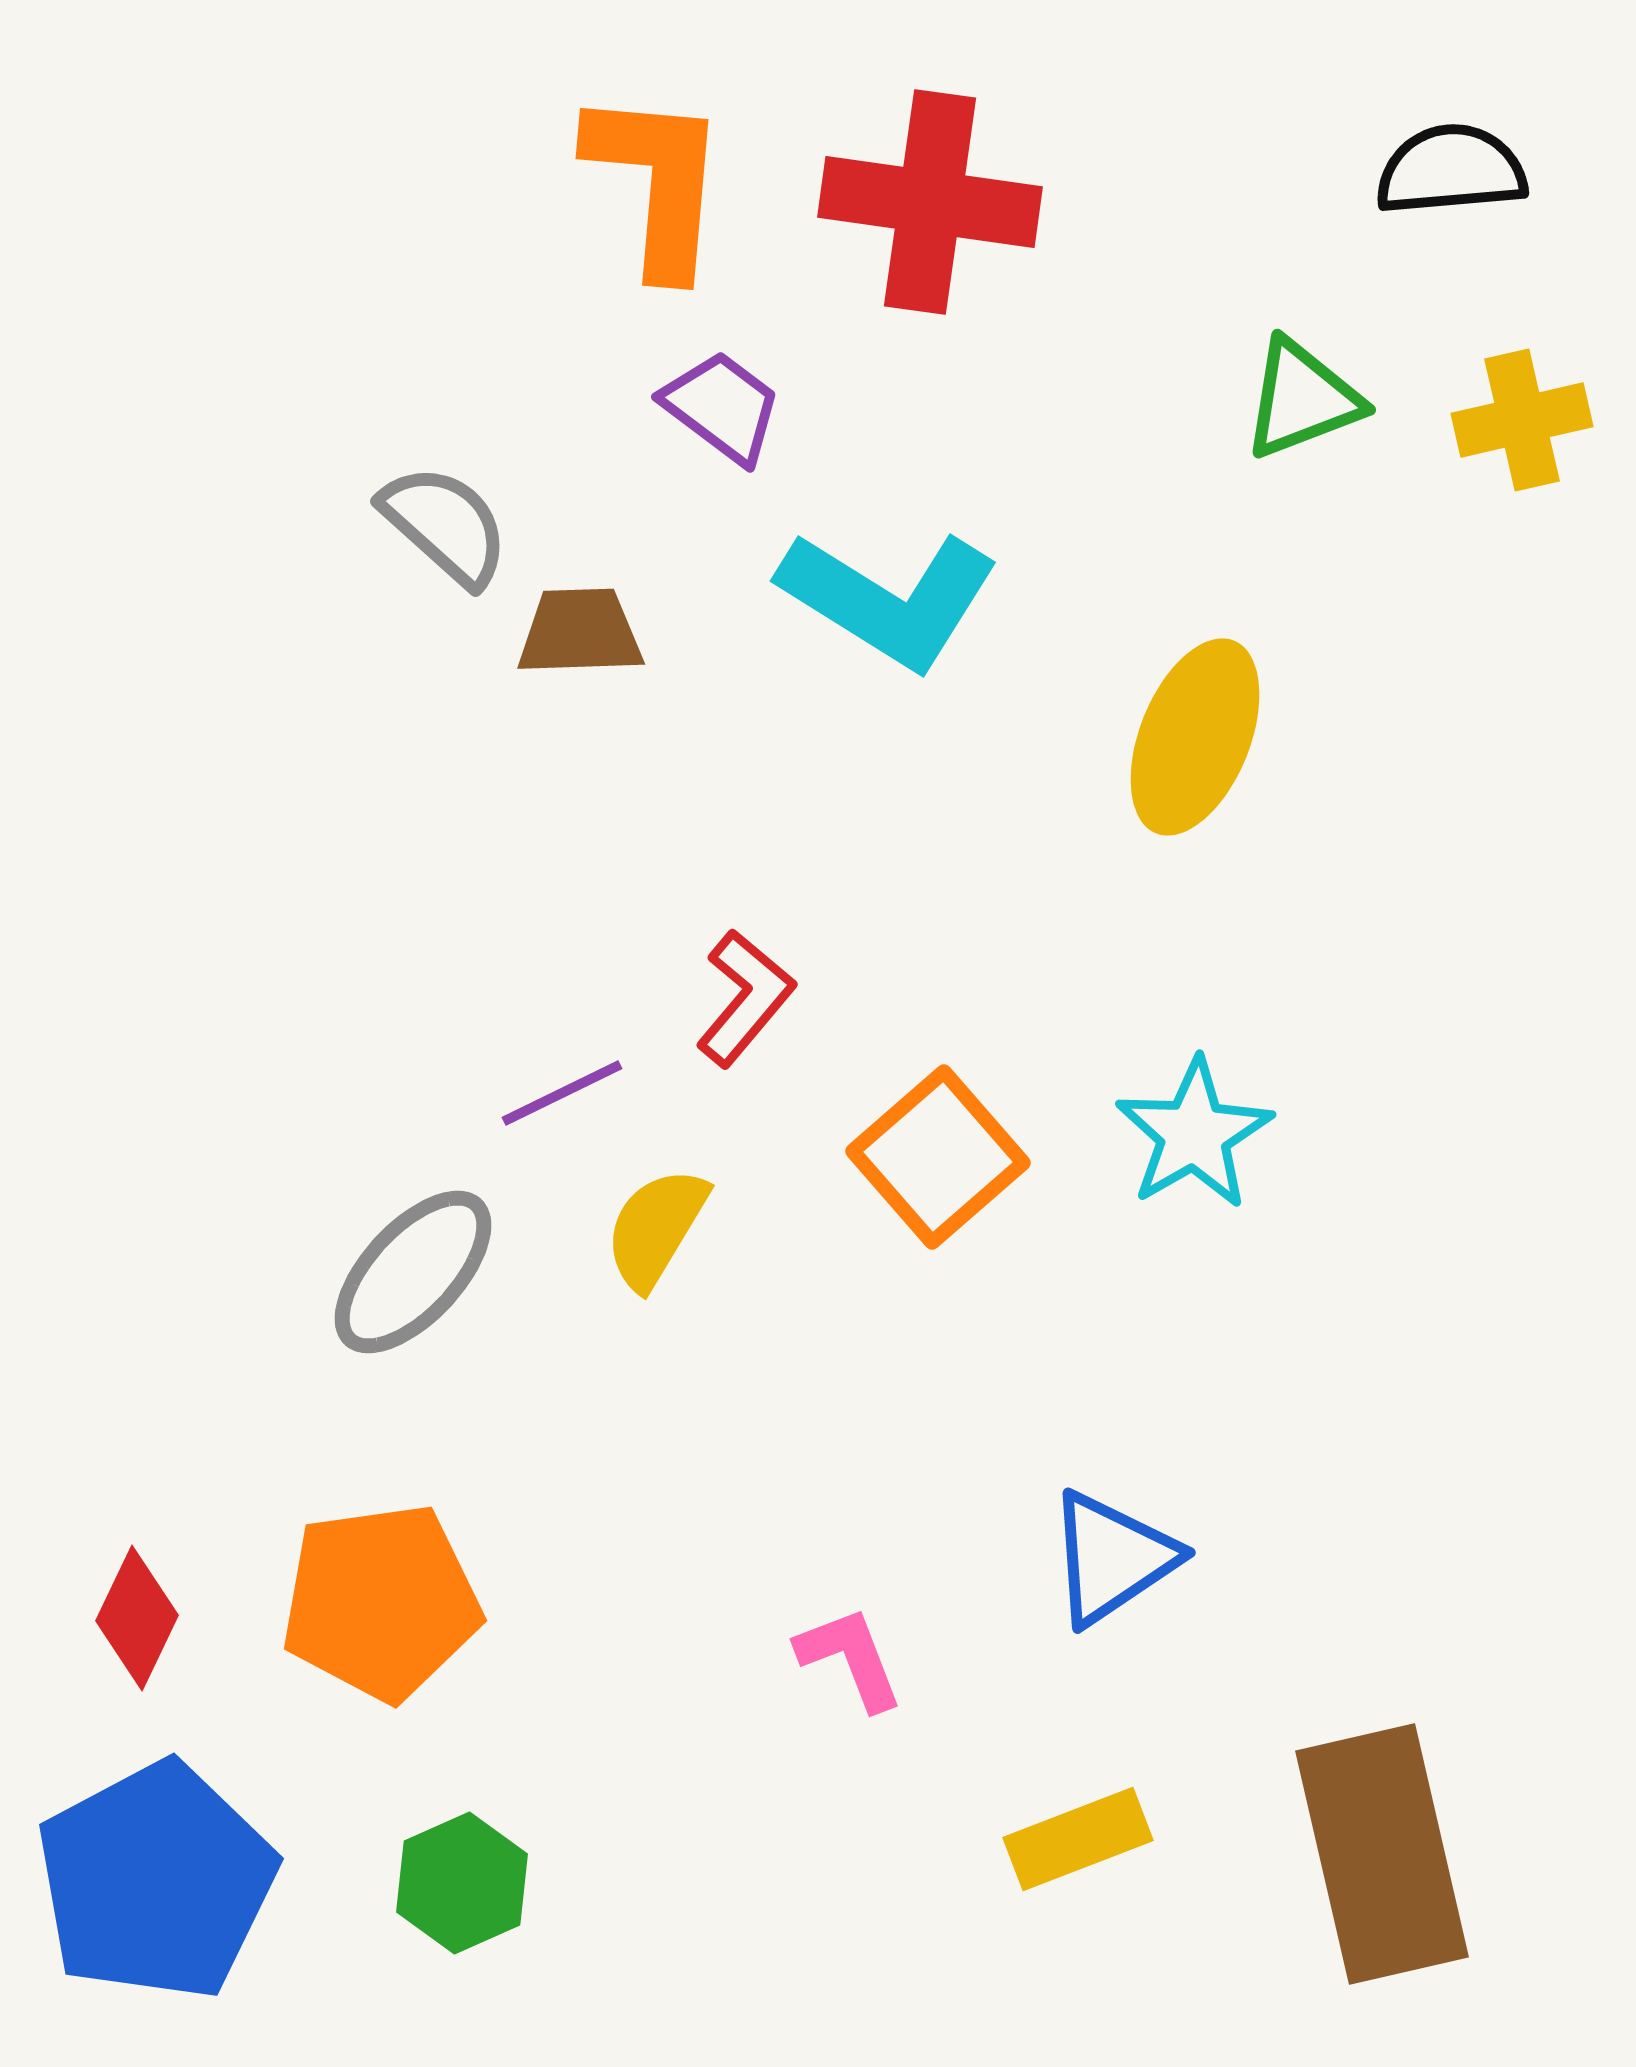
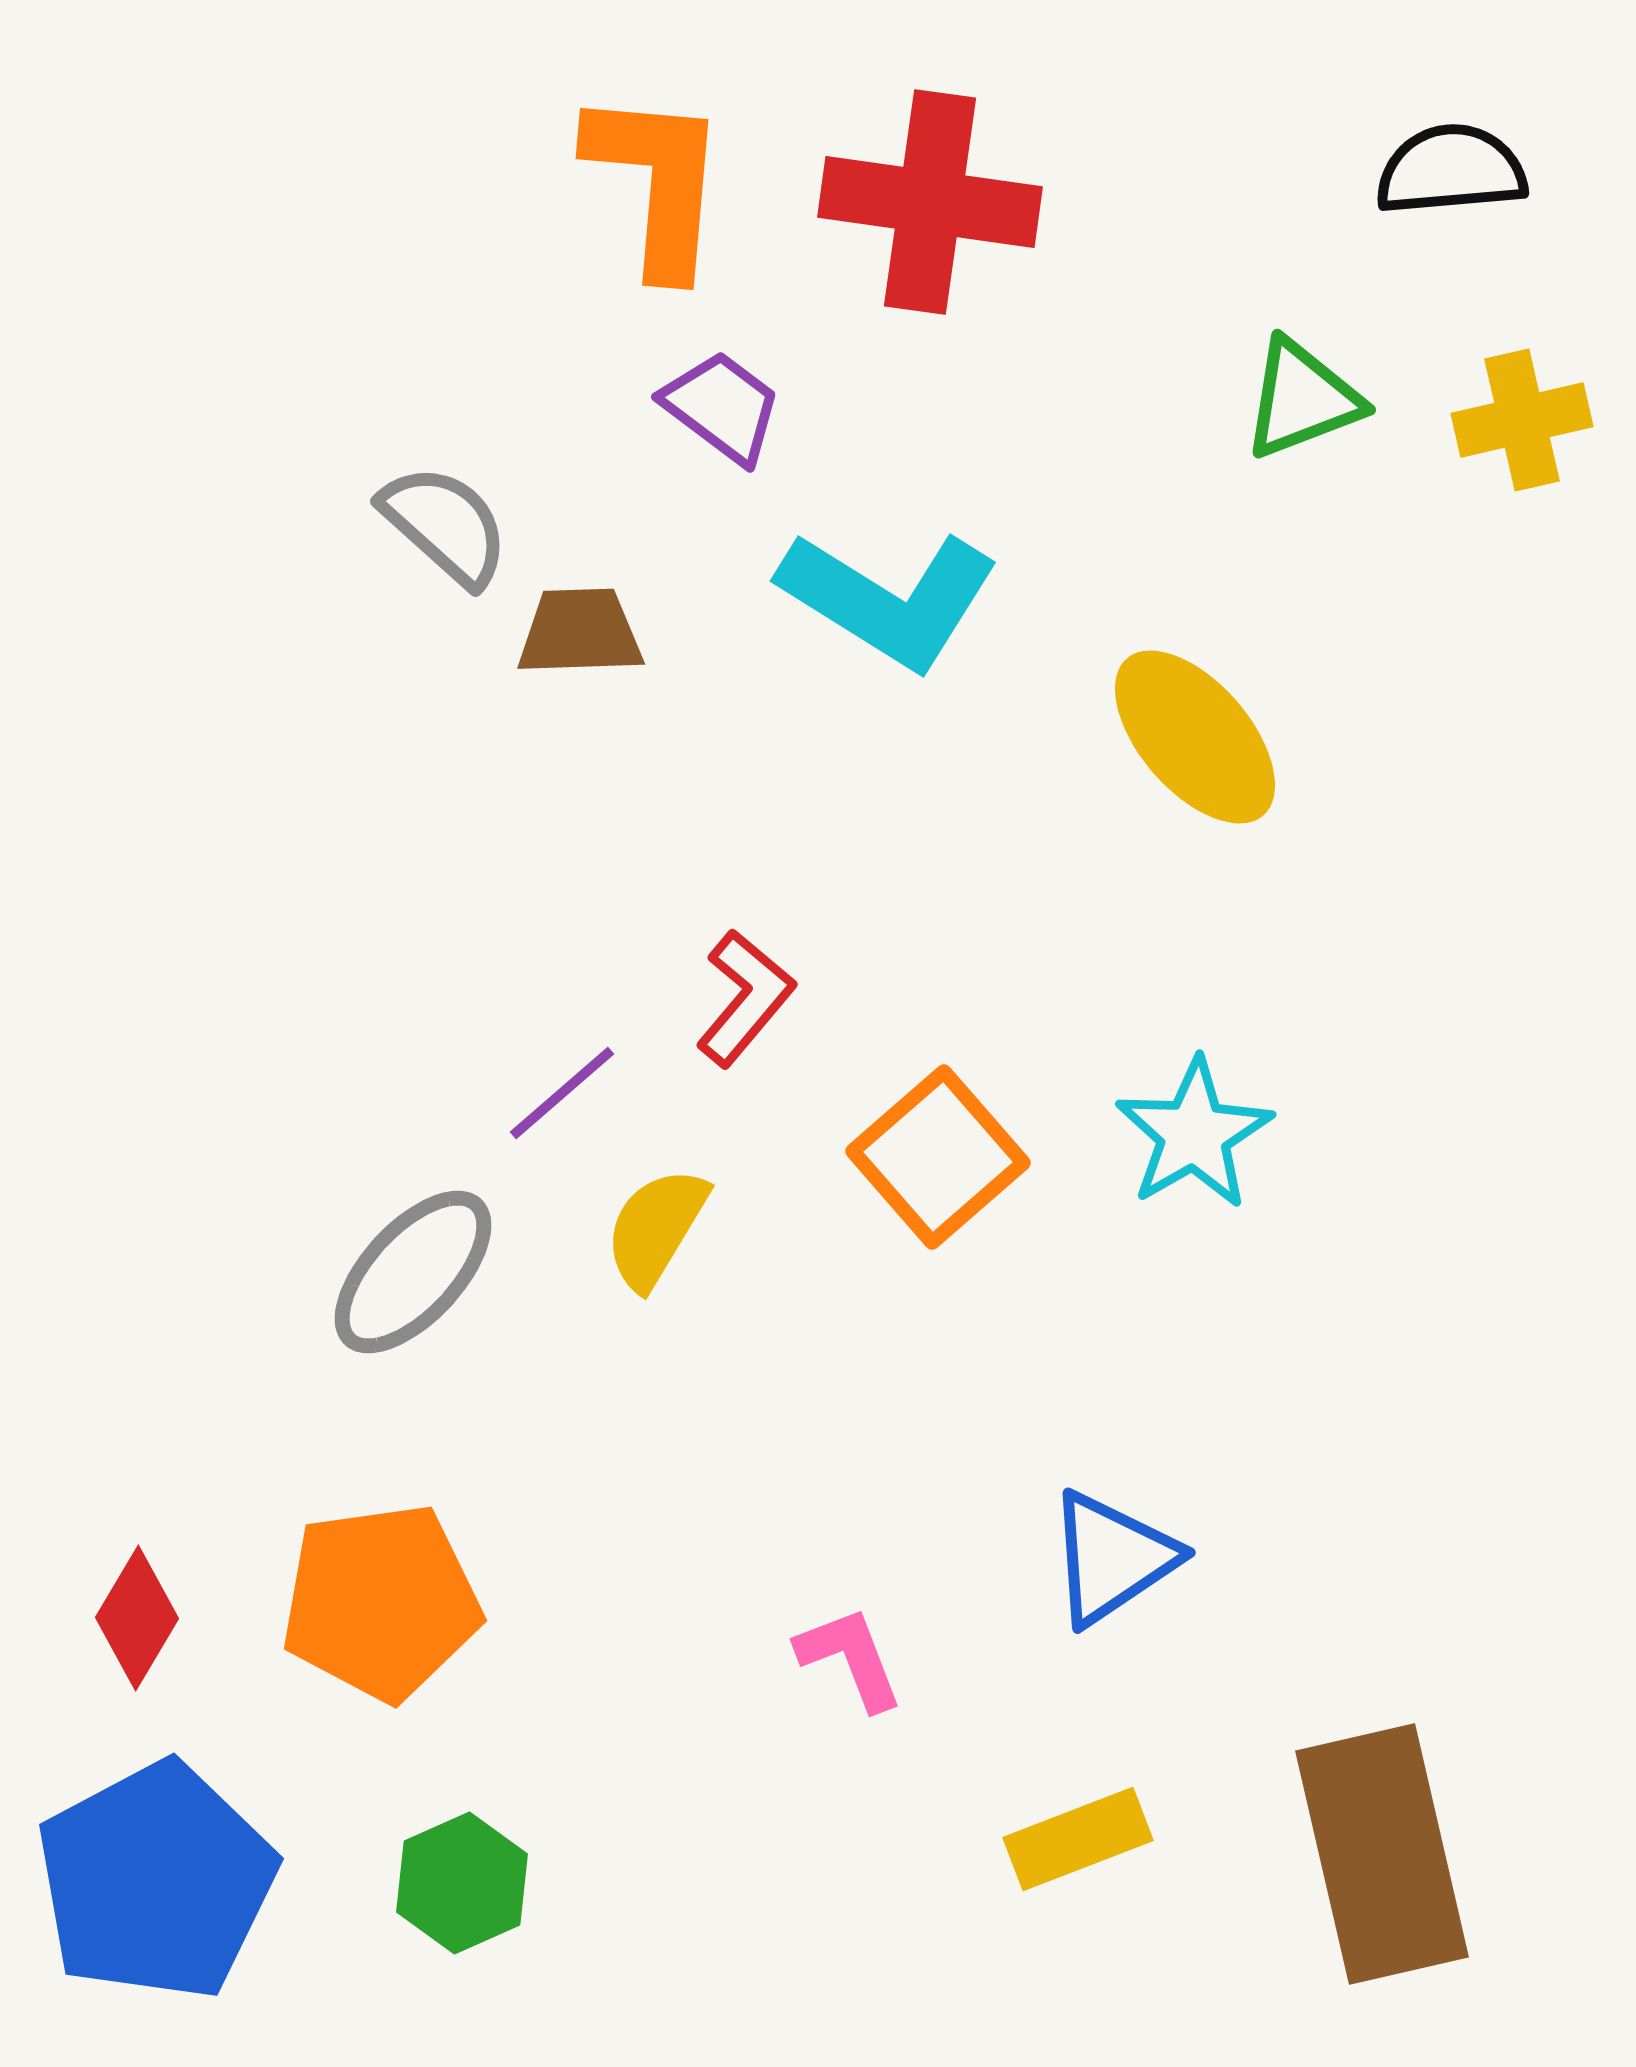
yellow ellipse: rotated 63 degrees counterclockwise
purple line: rotated 15 degrees counterclockwise
red diamond: rotated 5 degrees clockwise
